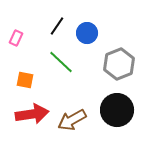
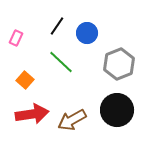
orange square: rotated 30 degrees clockwise
